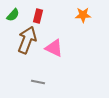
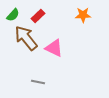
red rectangle: rotated 32 degrees clockwise
brown arrow: moved 1 px left, 2 px up; rotated 60 degrees counterclockwise
